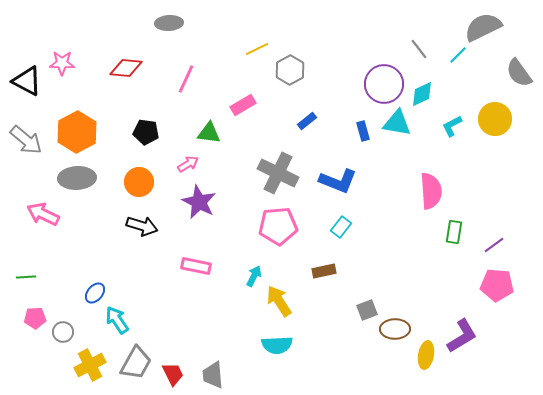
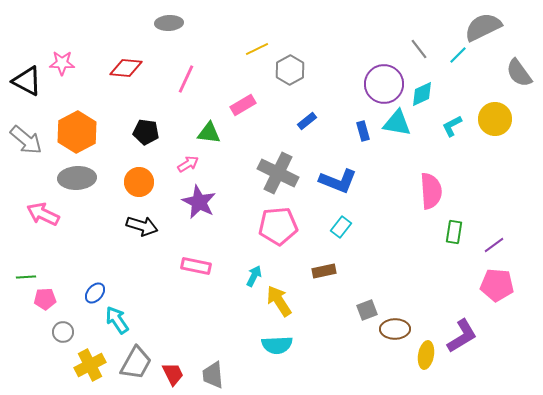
pink pentagon at (35, 318): moved 10 px right, 19 px up
